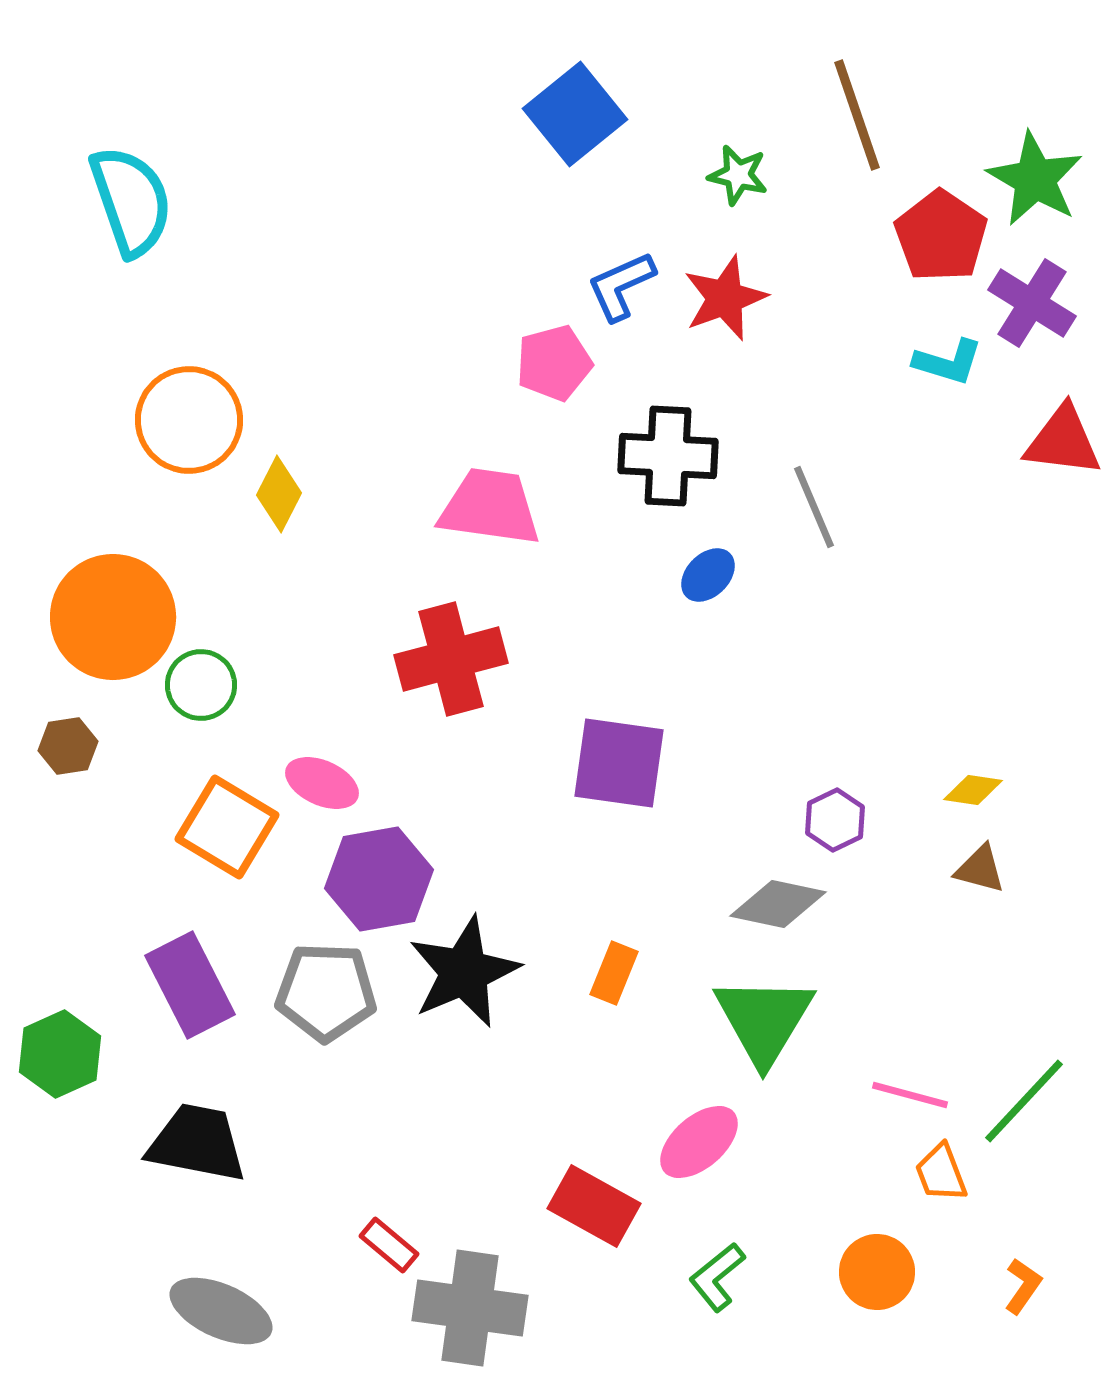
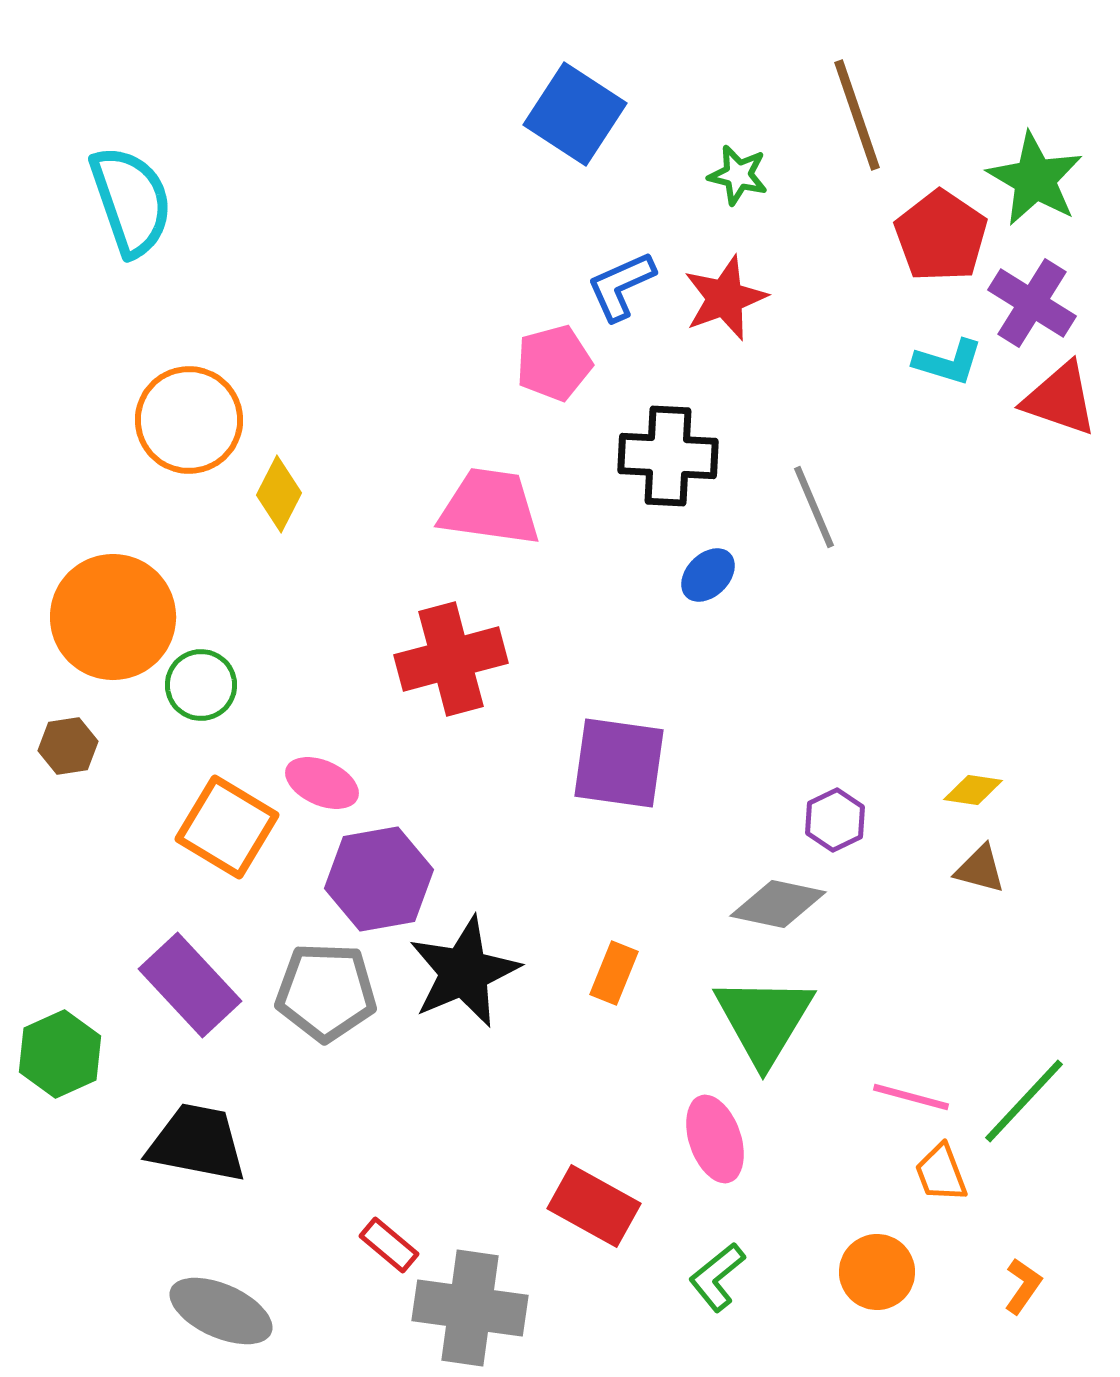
blue square at (575, 114): rotated 18 degrees counterclockwise
red triangle at (1063, 441): moved 3 px left, 42 px up; rotated 12 degrees clockwise
purple rectangle at (190, 985): rotated 16 degrees counterclockwise
pink line at (910, 1095): moved 1 px right, 2 px down
pink ellipse at (699, 1142): moved 16 px right, 3 px up; rotated 68 degrees counterclockwise
